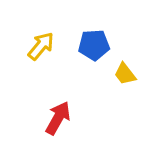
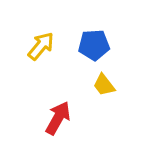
yellow trapezoid: moved 21 px left, 11 px down
